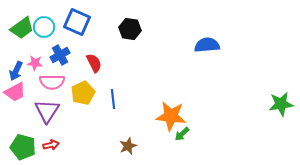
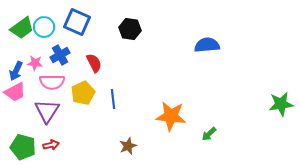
green arrow: moved 27 px right
